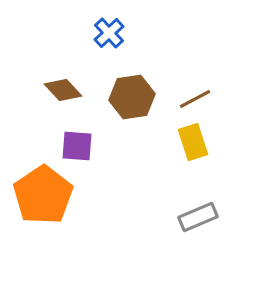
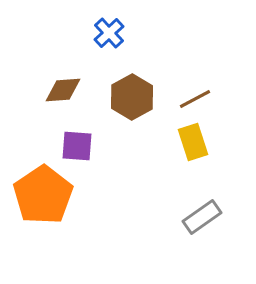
brown diamond: rotated 51 degrees counterclockwise
brown hexagon: rotated 21 degrees counterclockwise
gray rectangle: moved 4 px right; rotated 12 degrees counterclockwise
